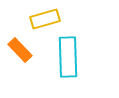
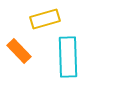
orange rectangle: moved 1 px left, 1 px down
